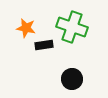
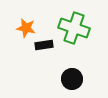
green cross: moved 2 px right, 1 px down
